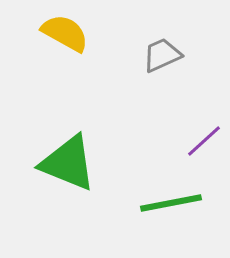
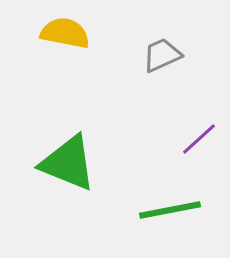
yellow semicircle: rotated 18 degrees counterclockwise
purple line: moved 5 px left, 2 px up
green line: moved 1 px left, 7 px down
